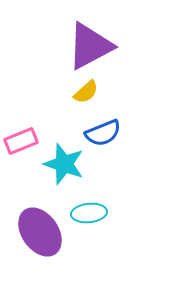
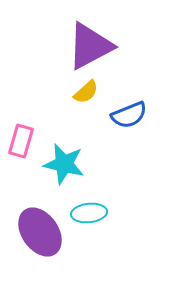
blue semicircle: moved 26 px right, 18 px up
pink rectangle: rotated 52 degrees counterclockwise
cyan star: rotated 6 degrees counterclockwise
